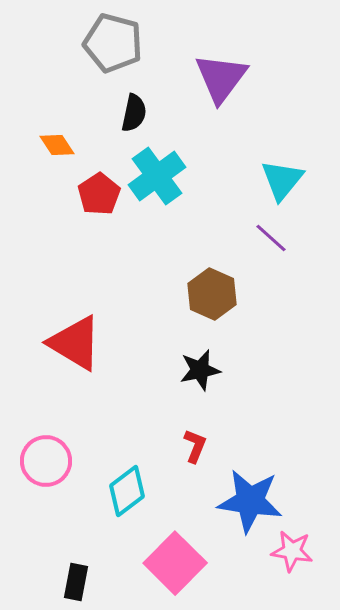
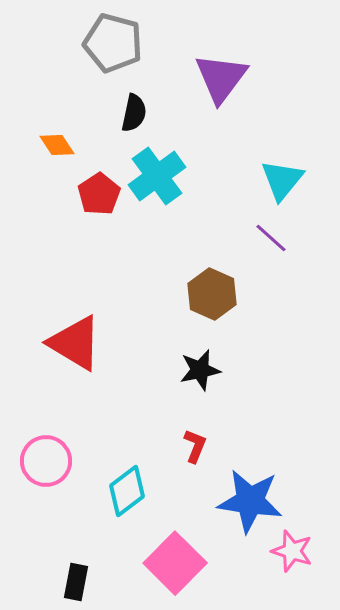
pink star: rotated 9 degrees clockwise
